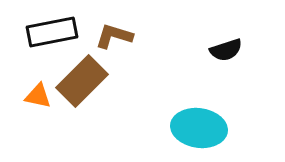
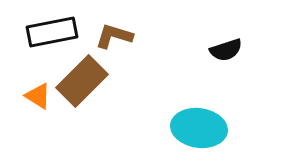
orange triangle: rotated 20 degrees clockwise
